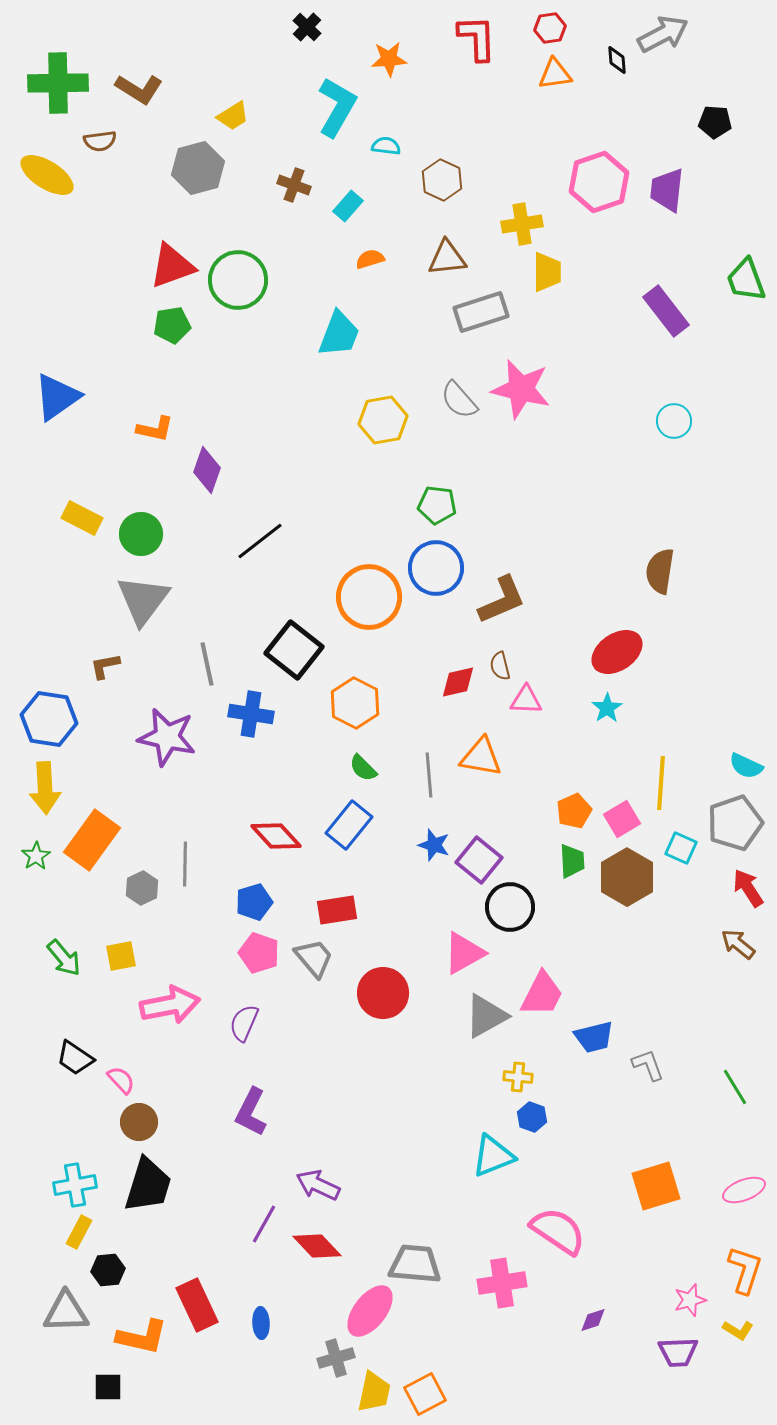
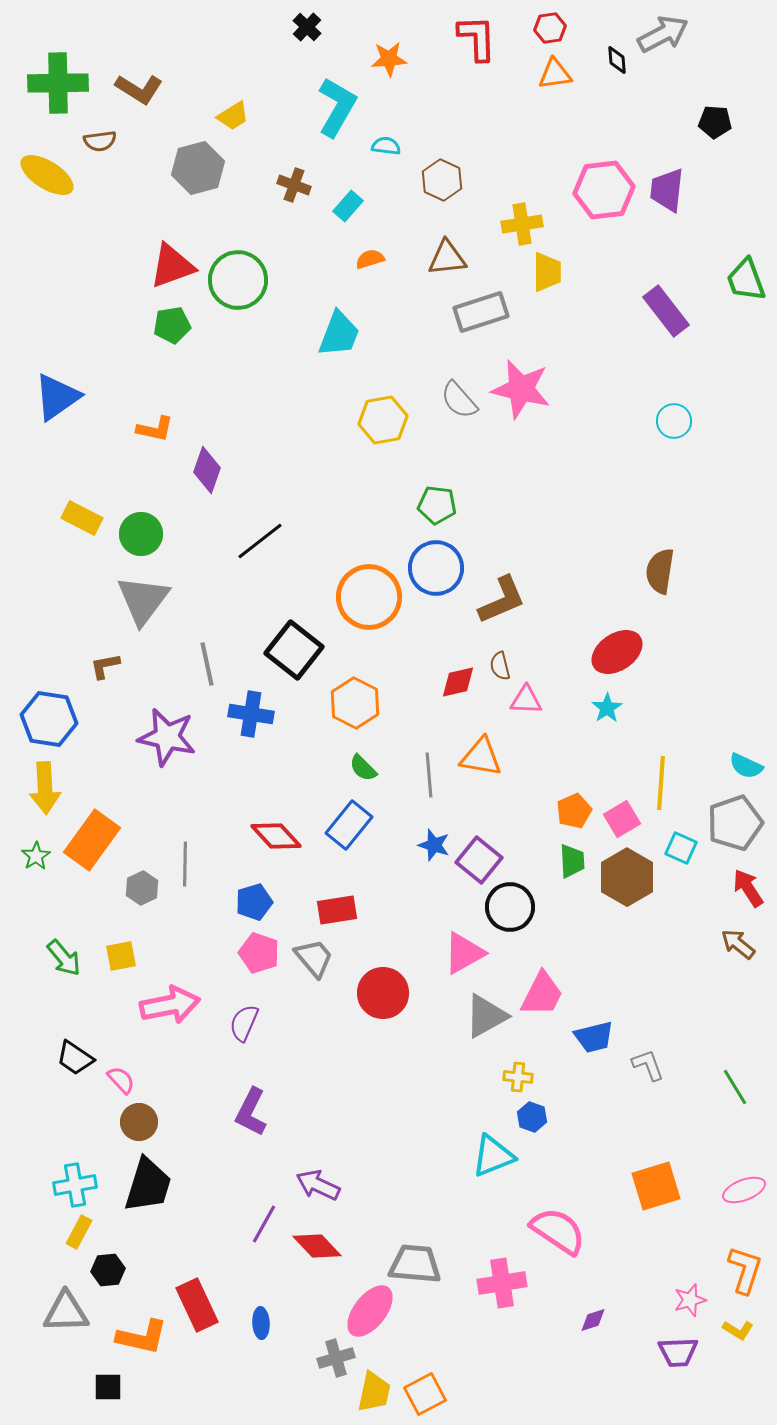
pink hexagon at (599, 182): moved 5 px right, 8 px down; rotated 12 degrees clockwise
